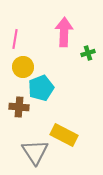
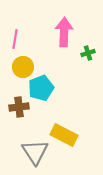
brown cross: rotated 12 degrees counterclockwise
